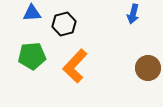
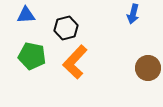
blue triangle: moved 6 px left, 2 px down
black hexagon: moved 2 px right, 4 px down
green pentagon: rotated 16 degrees clockwise
orange L-shape: moved 4 px up
